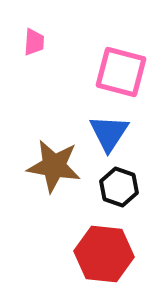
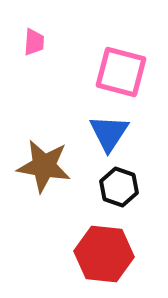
brown star: moved 10 px left
